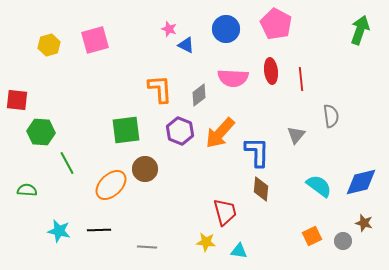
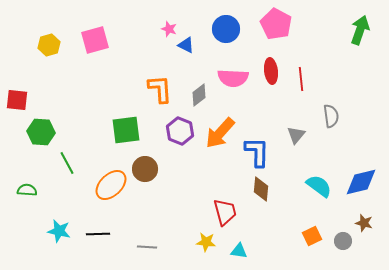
black line: moved 1 px left, 4 px down
